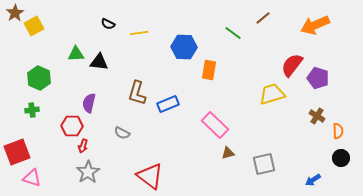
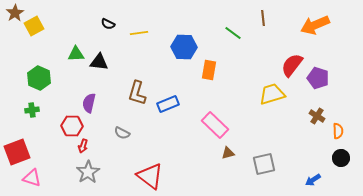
brown line: rotated 56 degrees counterclockwise
